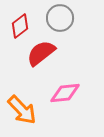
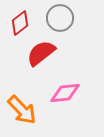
red diamond: moved 3 px up
